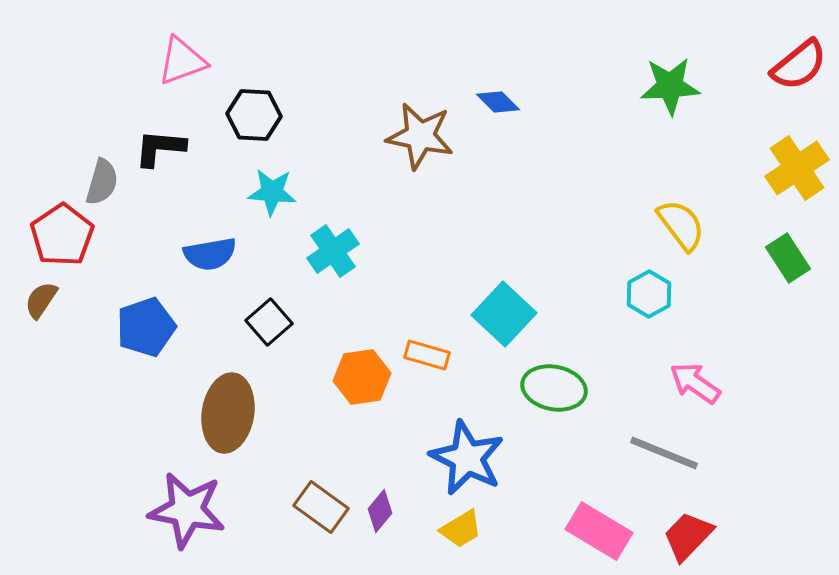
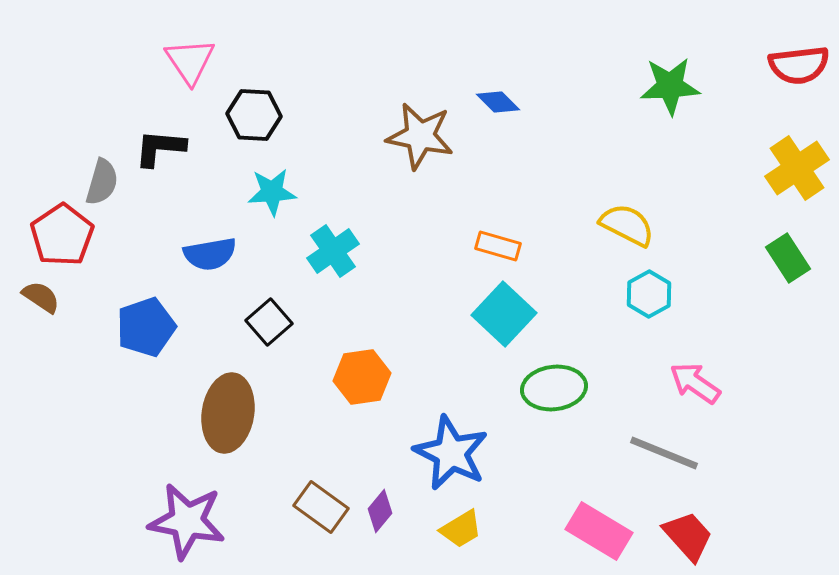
pink triangle: moved 8 px right; rotated 44 degrees counterclockwise
red semicircle: rotated 32 degrees clockwise
cyan star: rotated 9 degrees counterclockwise
yellow semicircle: moved 54 px left; rotated 26 degrees counterclockwise
brown semicircle: moved 3 px up; rotated 90 degrees clockwise
orange rectangle: moved 71 px right, 109 px up
green ellipse: rotated 18 degrees counterclockwise
blue star: moved 16 px left, 5 px up
purple star: moved 11 px down
red trapezoid: rotated 94 degrees clockwise
